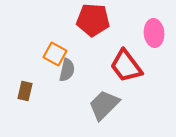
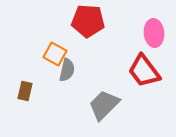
red pentagon: moved 5 px left, 1 px down
red trapezoid: moved 18 px right, 5 px down
